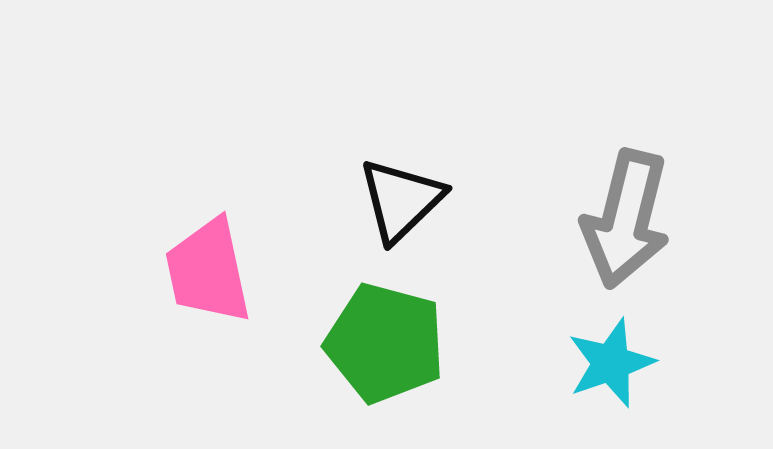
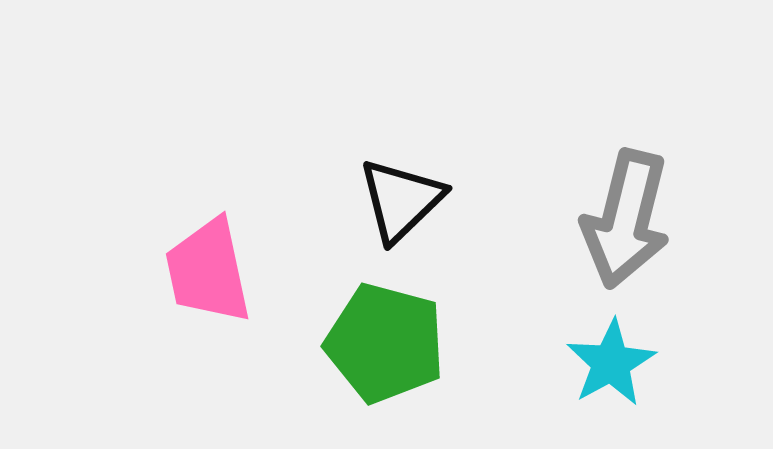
cyan star: rotated 10 degrees counterclockwise
